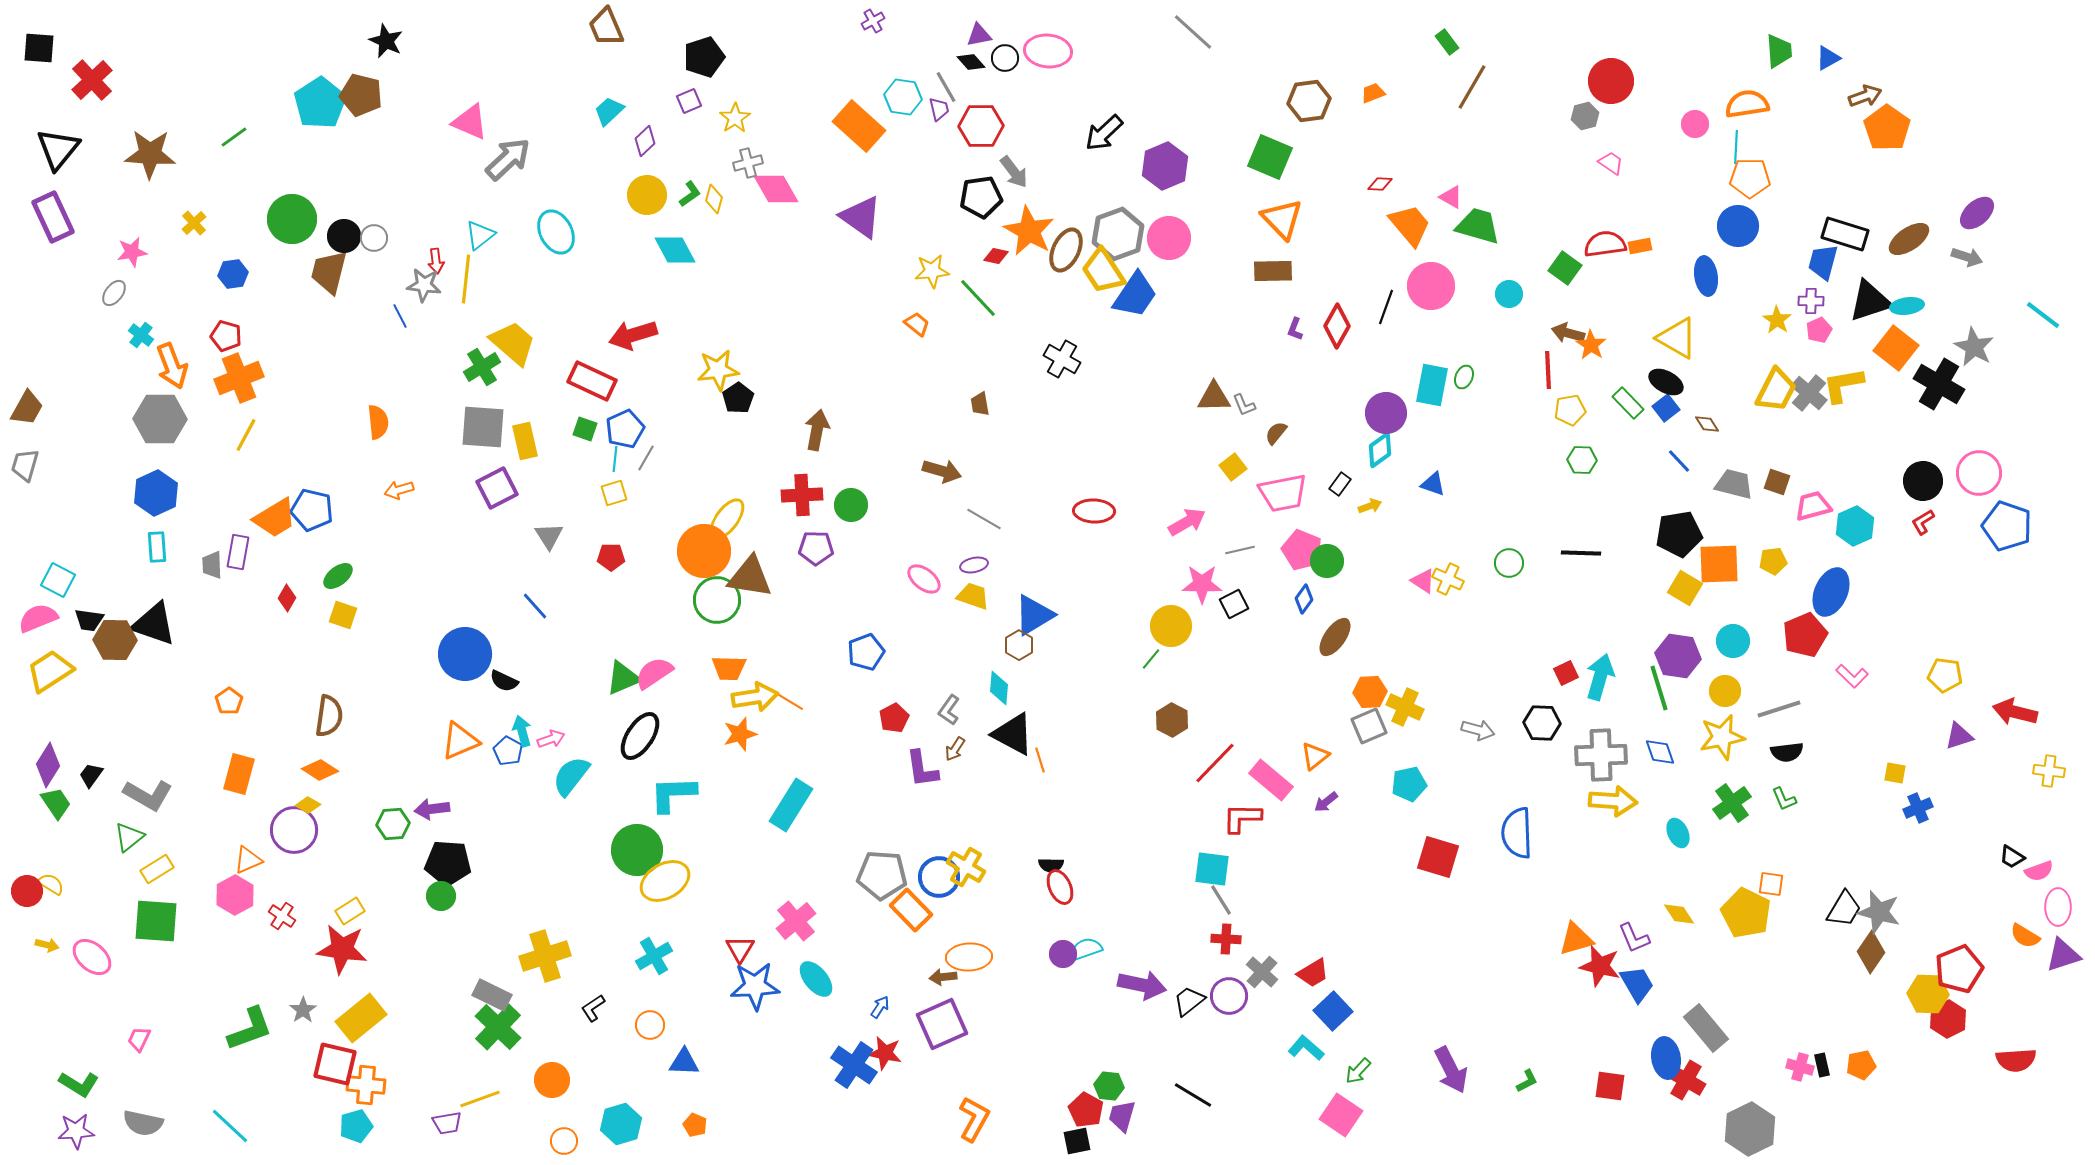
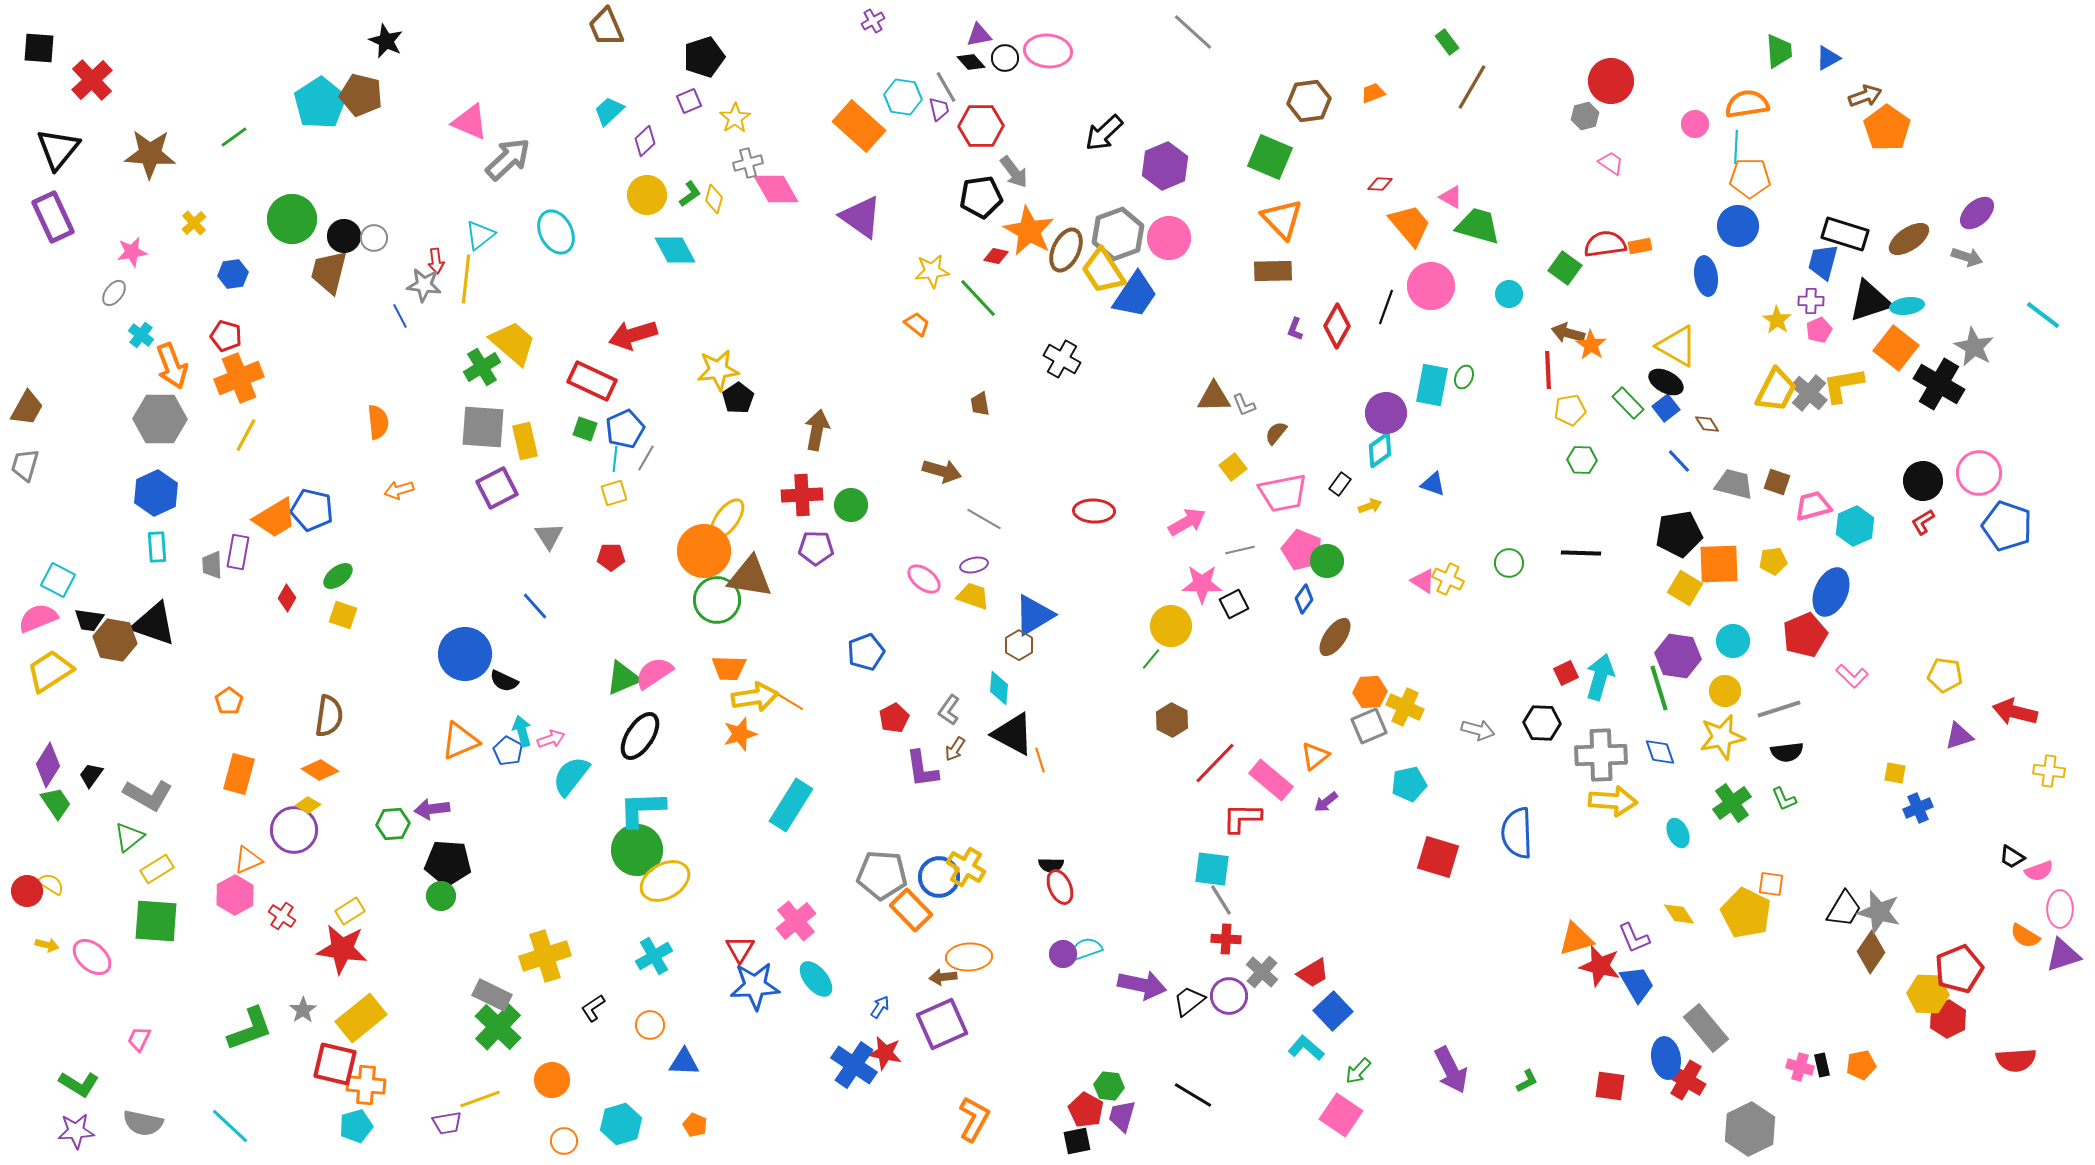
yellow triangle at (1677, 338): moved 8 px down
brown hexagon at (115, 640): rotated 9 degrees clockwise
cyan L-shape at (673, 794): moved 31 px left, 15 px down
pink ellipse at (2058, 907): moved 2 px right, 2 px down
